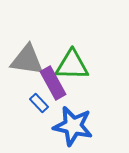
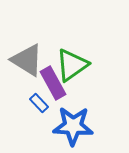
gray triangle: rotated 24 degrees clockwise
green triangle: rotated 36 degrees counterclockwise
blue star: rotated 9 degrees counterclockwise
